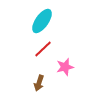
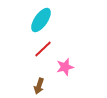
cyan ellipse: moved 1 px left, 1 px up
brown arrow: moved 3 px down
